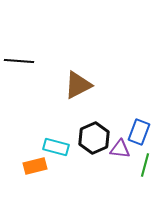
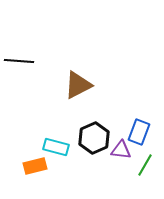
purple triangle: moved 1 px right, 1 px down
green line: rotated 15 degrees clockwise
